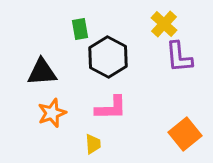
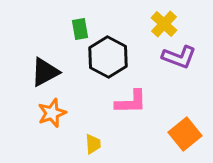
purple L-shape: rotated 64 degrees counterclockwise
black triangle: moved 3 px right; rotated 24 degrees counterclockwise
pink L-shape: moved 20 px right, 6 px up
